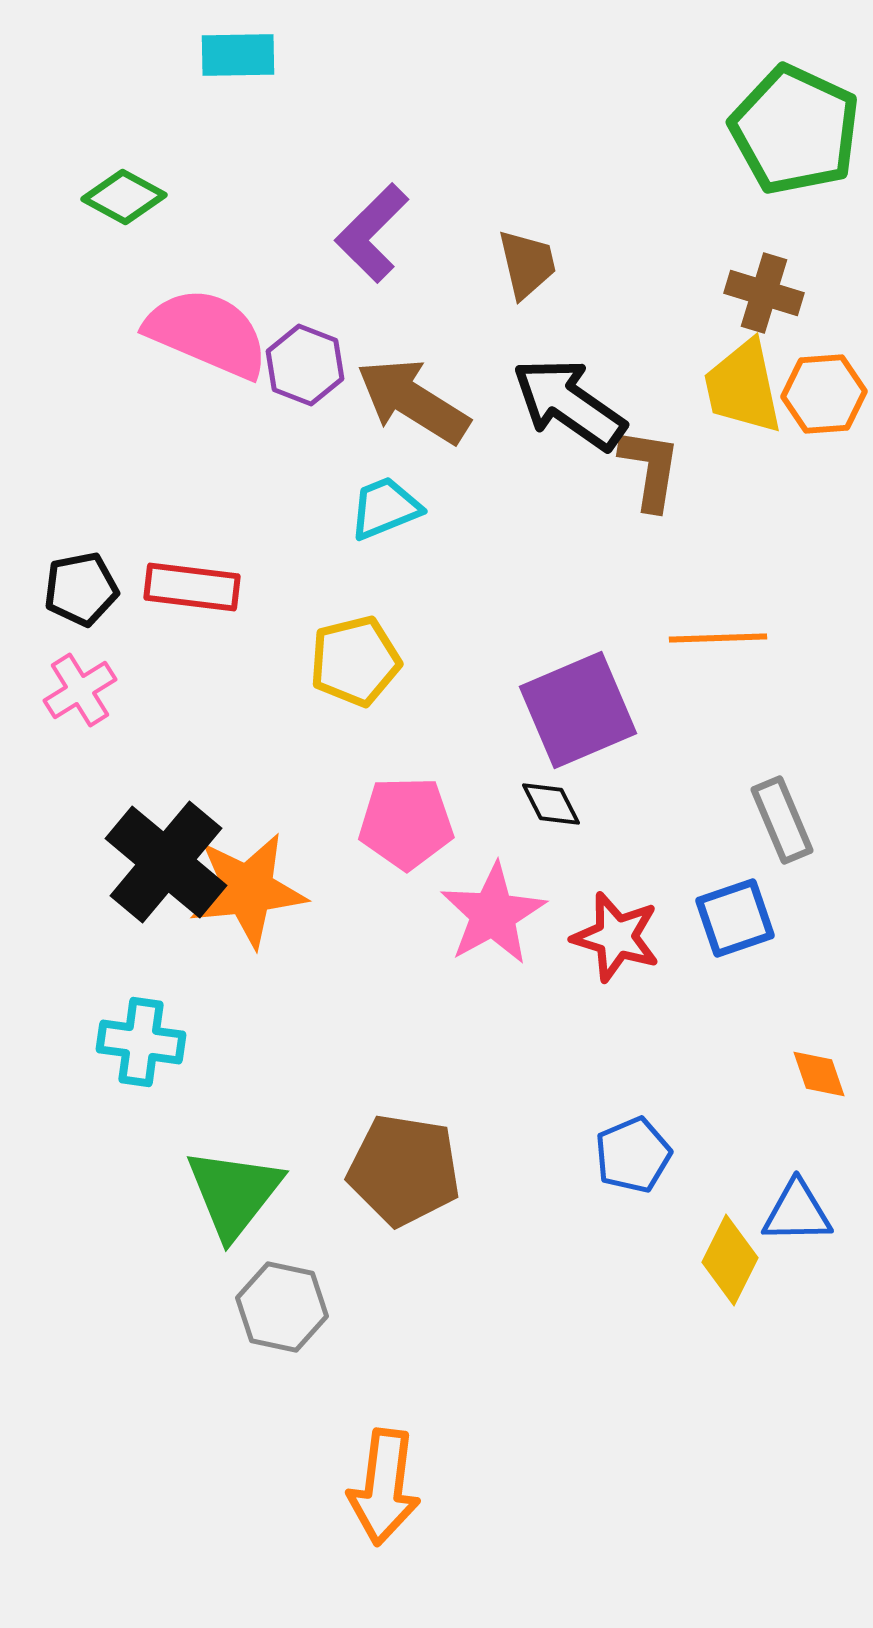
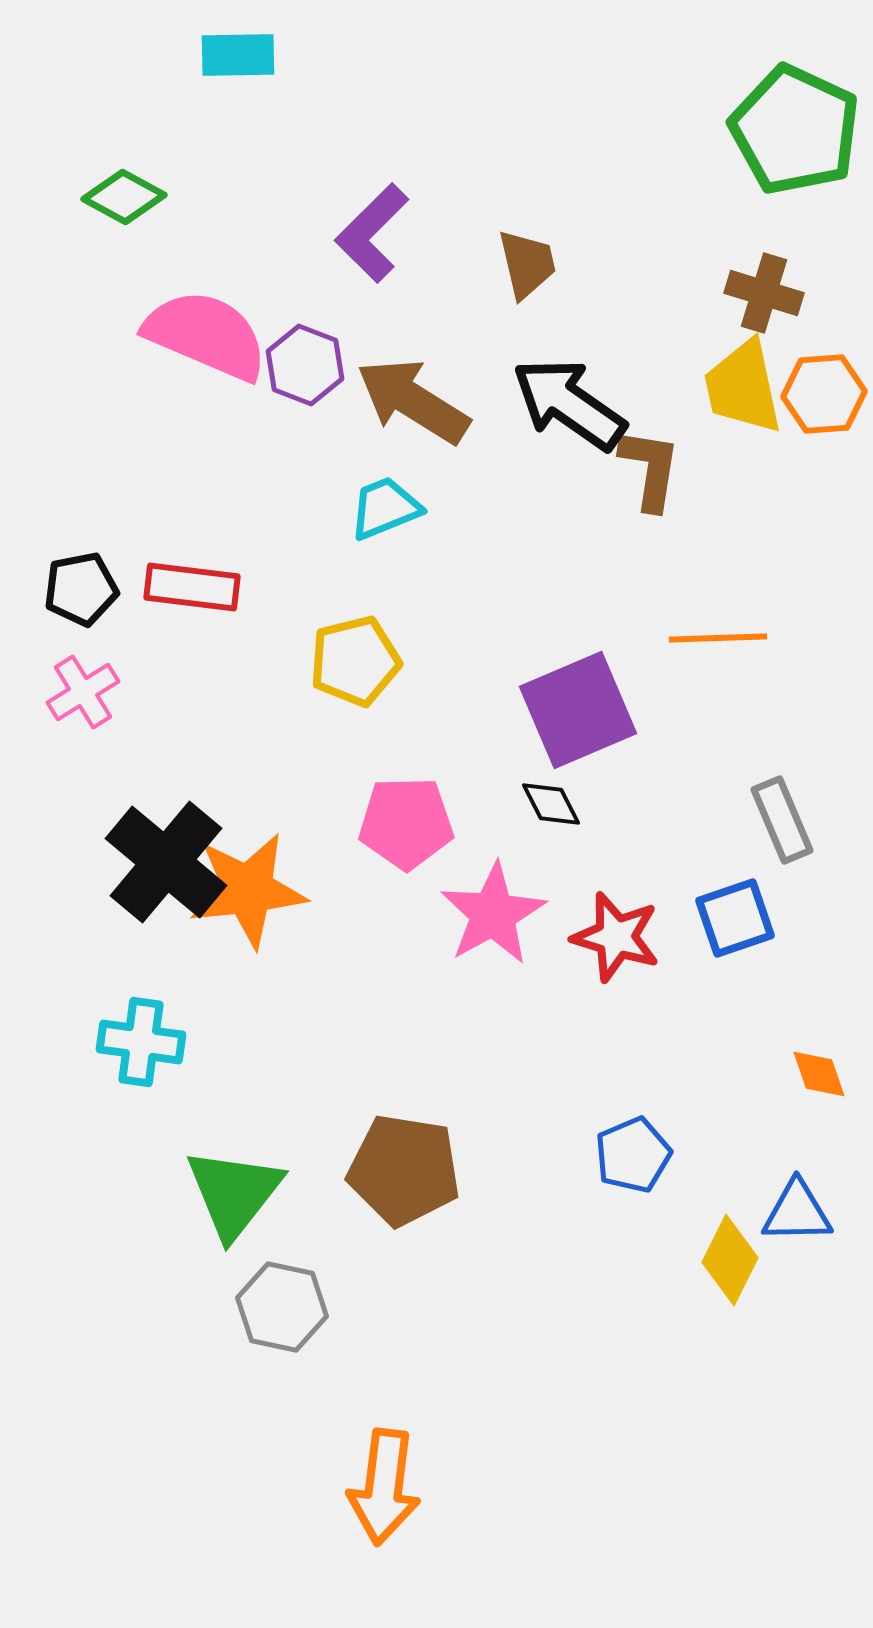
pink semicircle: moved 1 px left, 2 px down
pink cross: moved 3 px right, 2 px down
